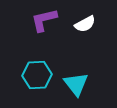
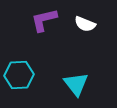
white semicircle: rotated 50 degrees clockwise
cyan hexagon: moved 18 px left
